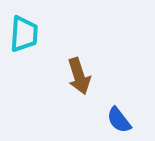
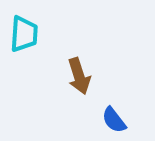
blue semicircle: moved 5 px left
